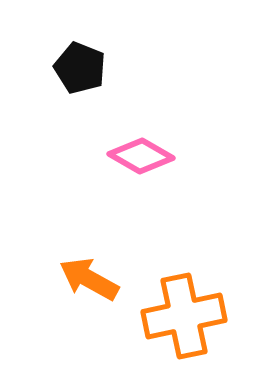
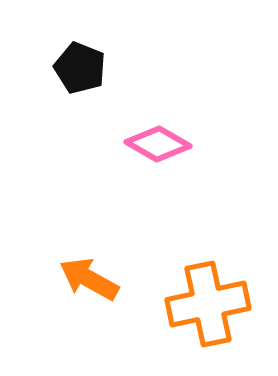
pink diamond: moved 17 px right, 12 px up
orange cross: moved 24 px right, 12 px up
